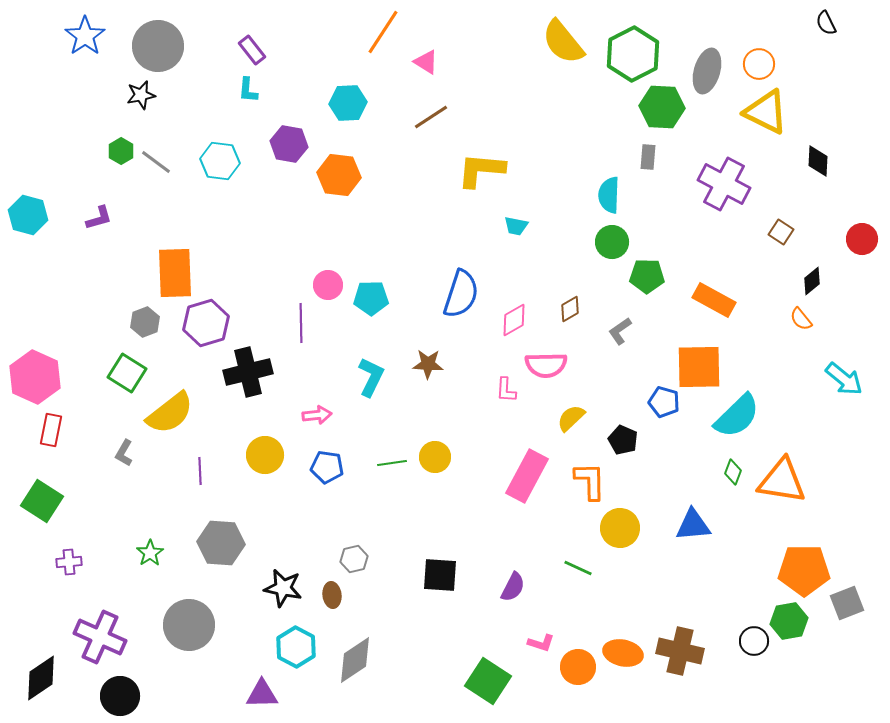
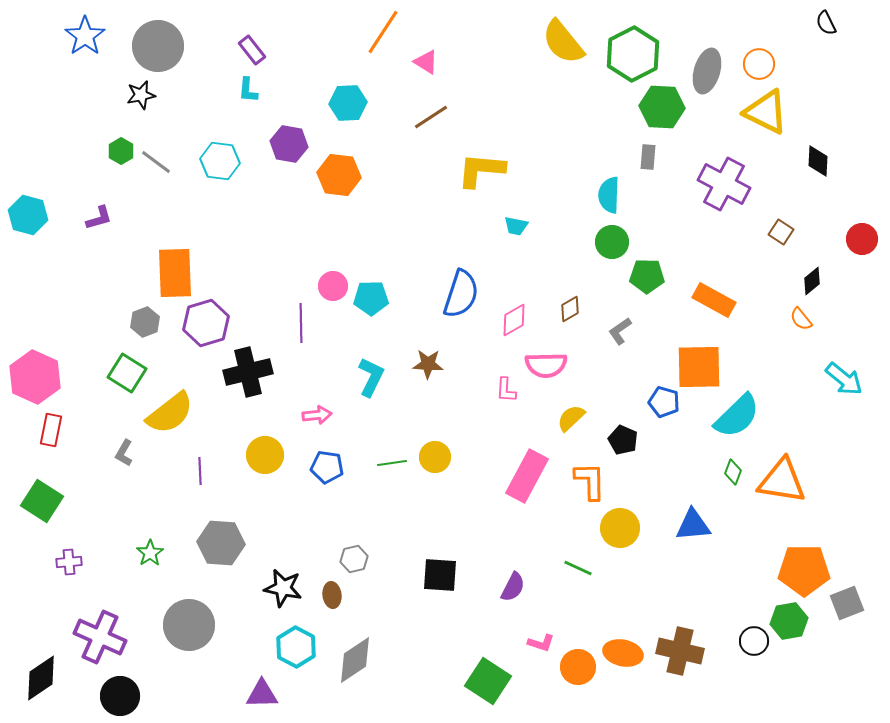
pink circle at (328, 285): moved 5 px right, 1 px down
